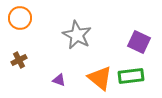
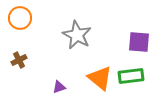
purple square: rotated 20 degrees counterclockwise
purple triangle: moved 7 px down; rotated 40 degrees counterclockwise
